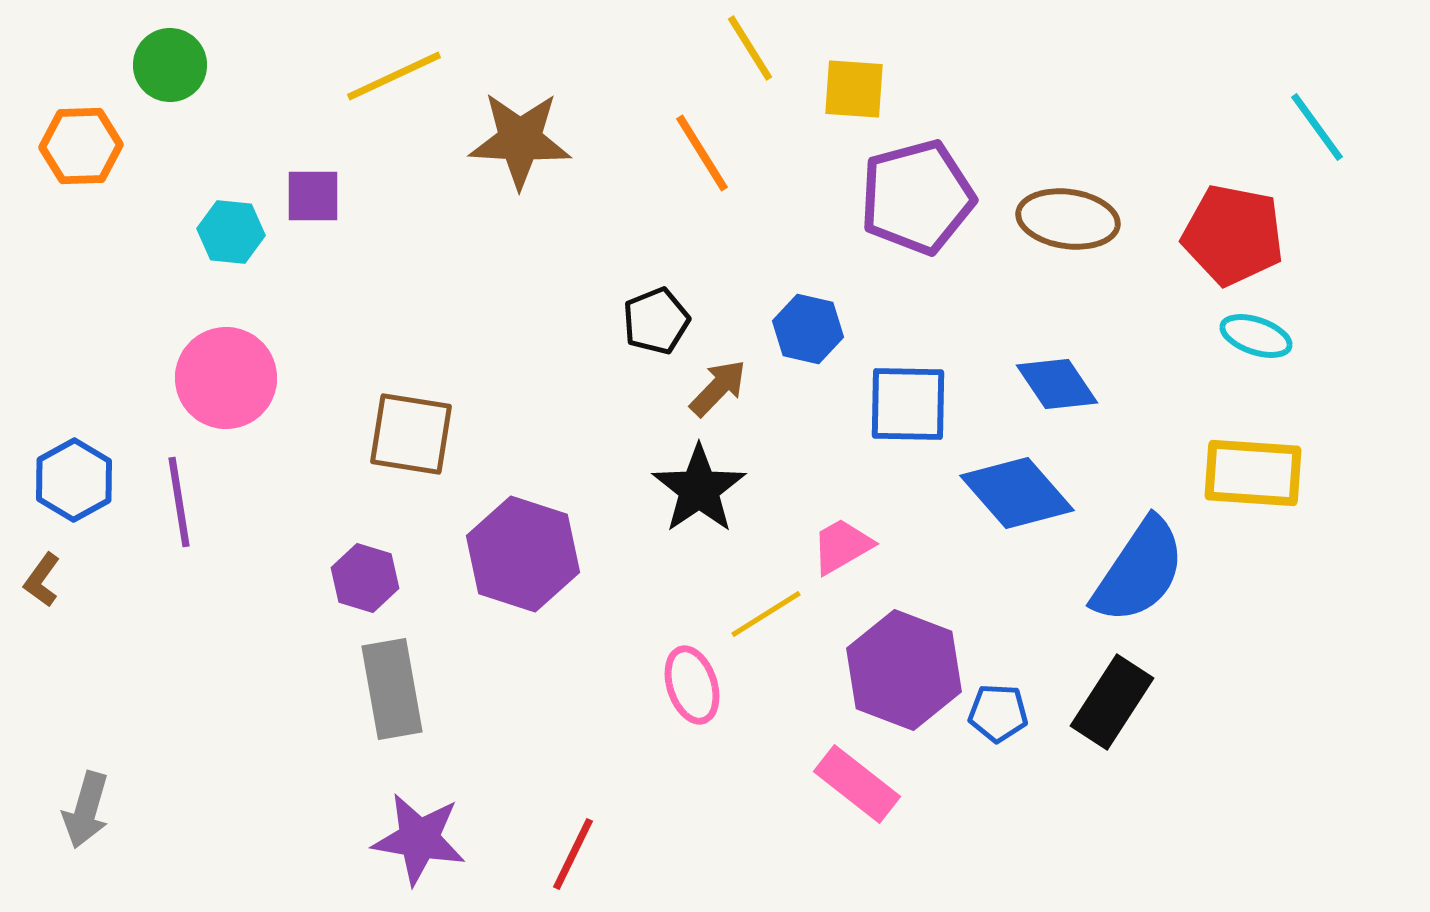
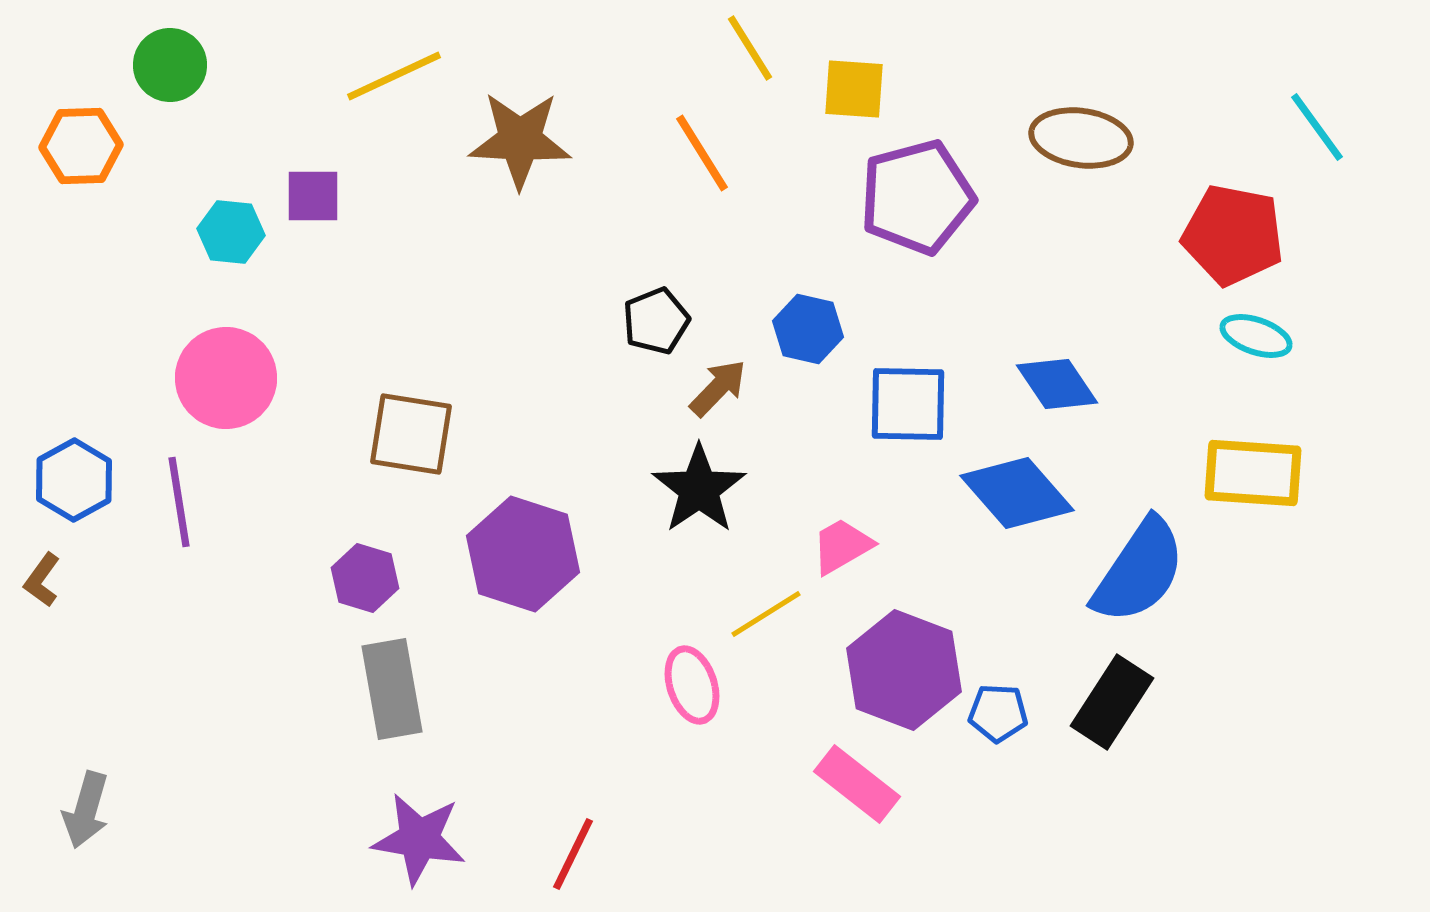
brown ellipse at (1068, 219): moved 13 px right, 81 px up
